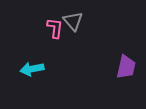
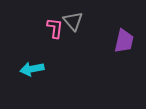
purple trapezoid: moved 2 px left, 26 px up
